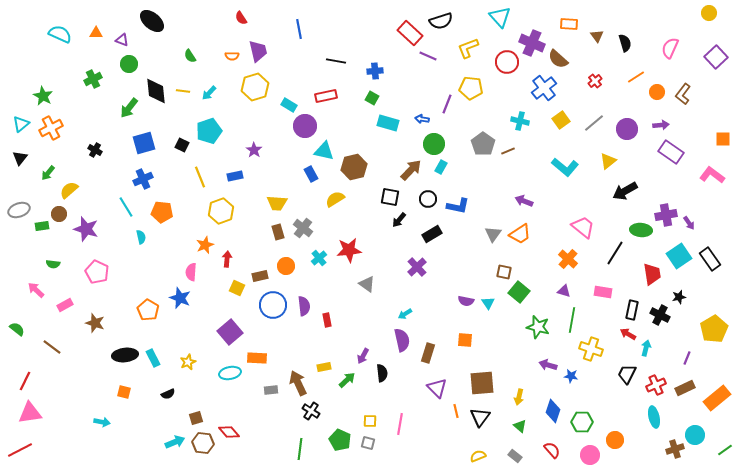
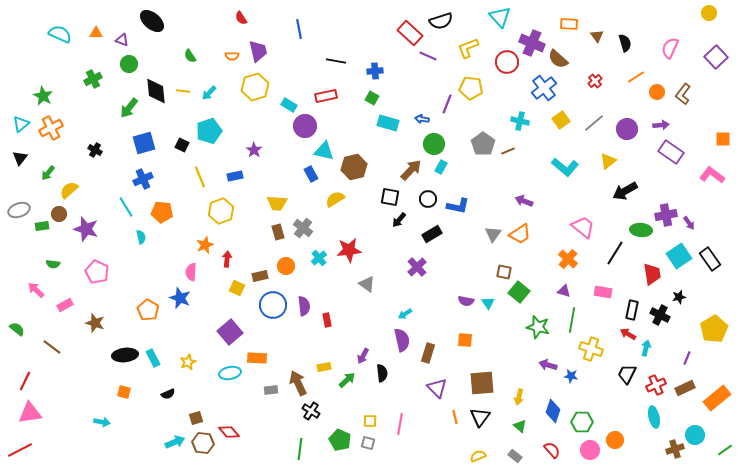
orange line at (456, 411): moved 1 px left, 6 px down
pink circle at (590, 455): moved 5 px up
